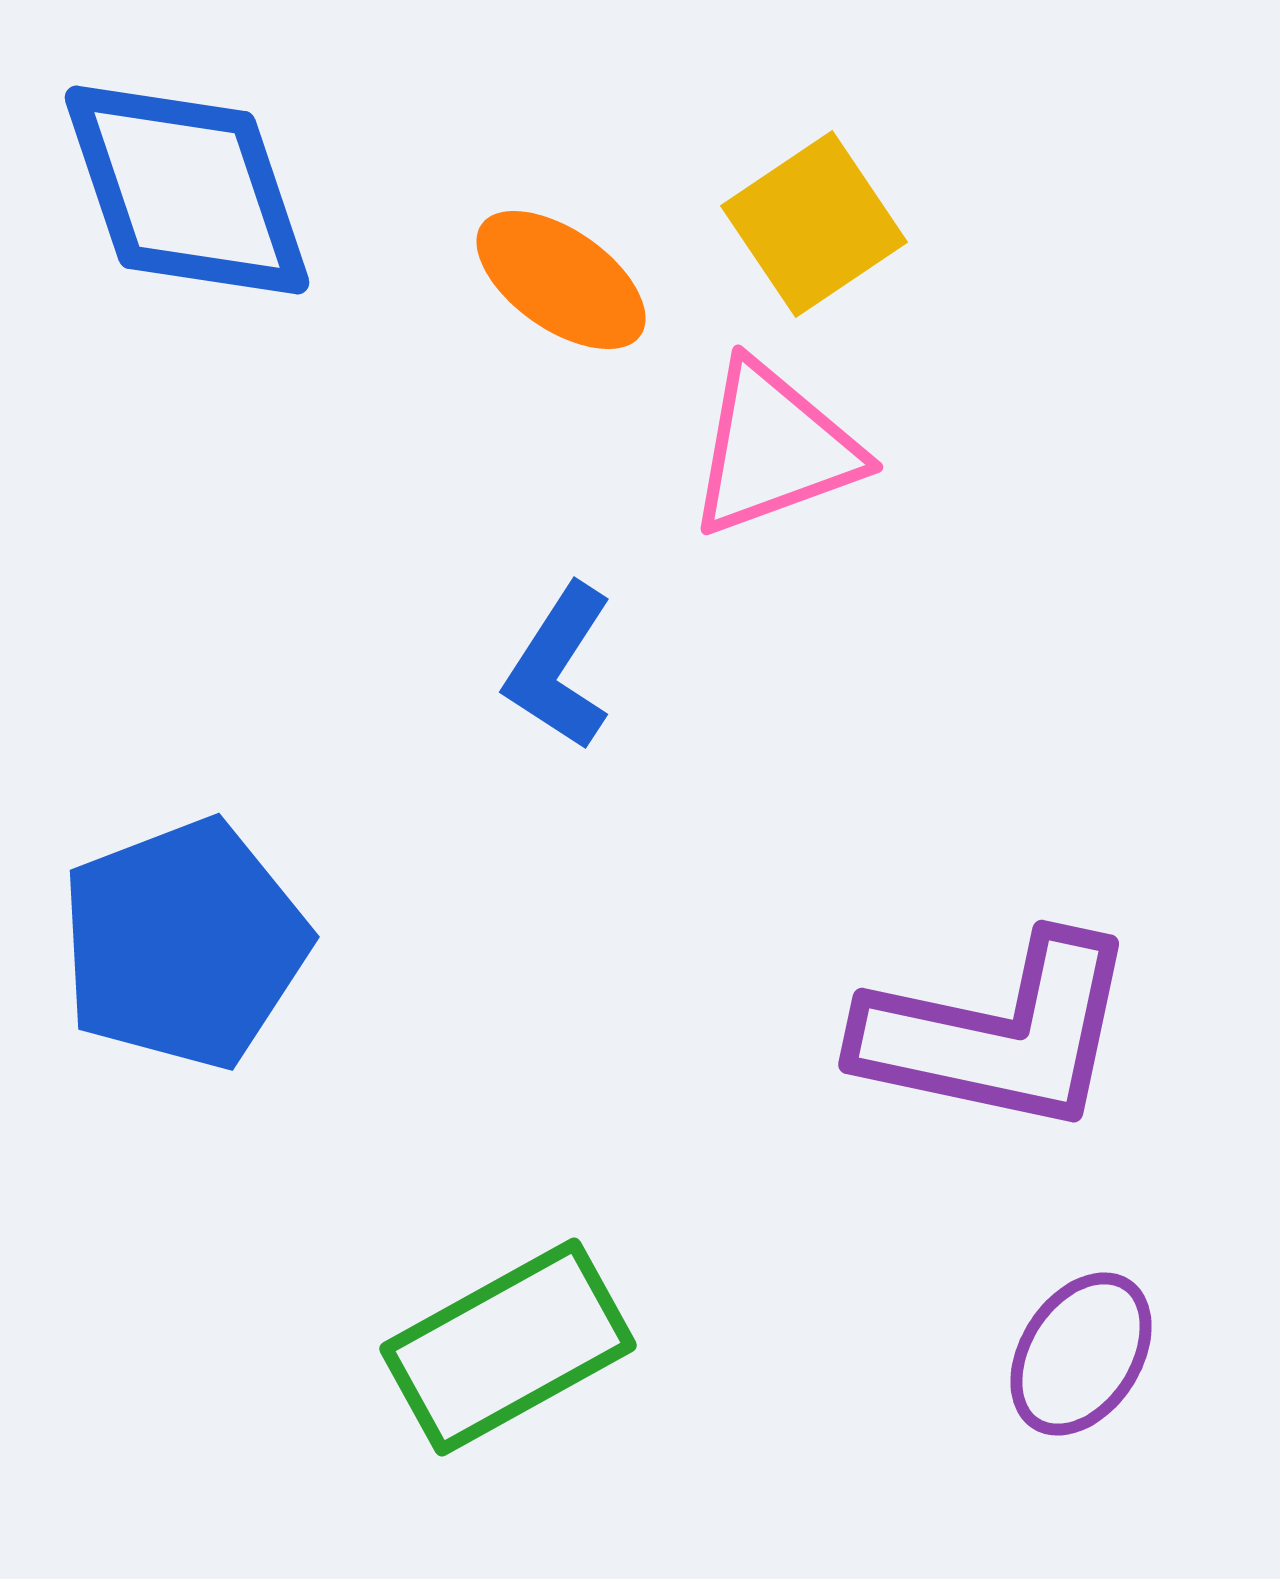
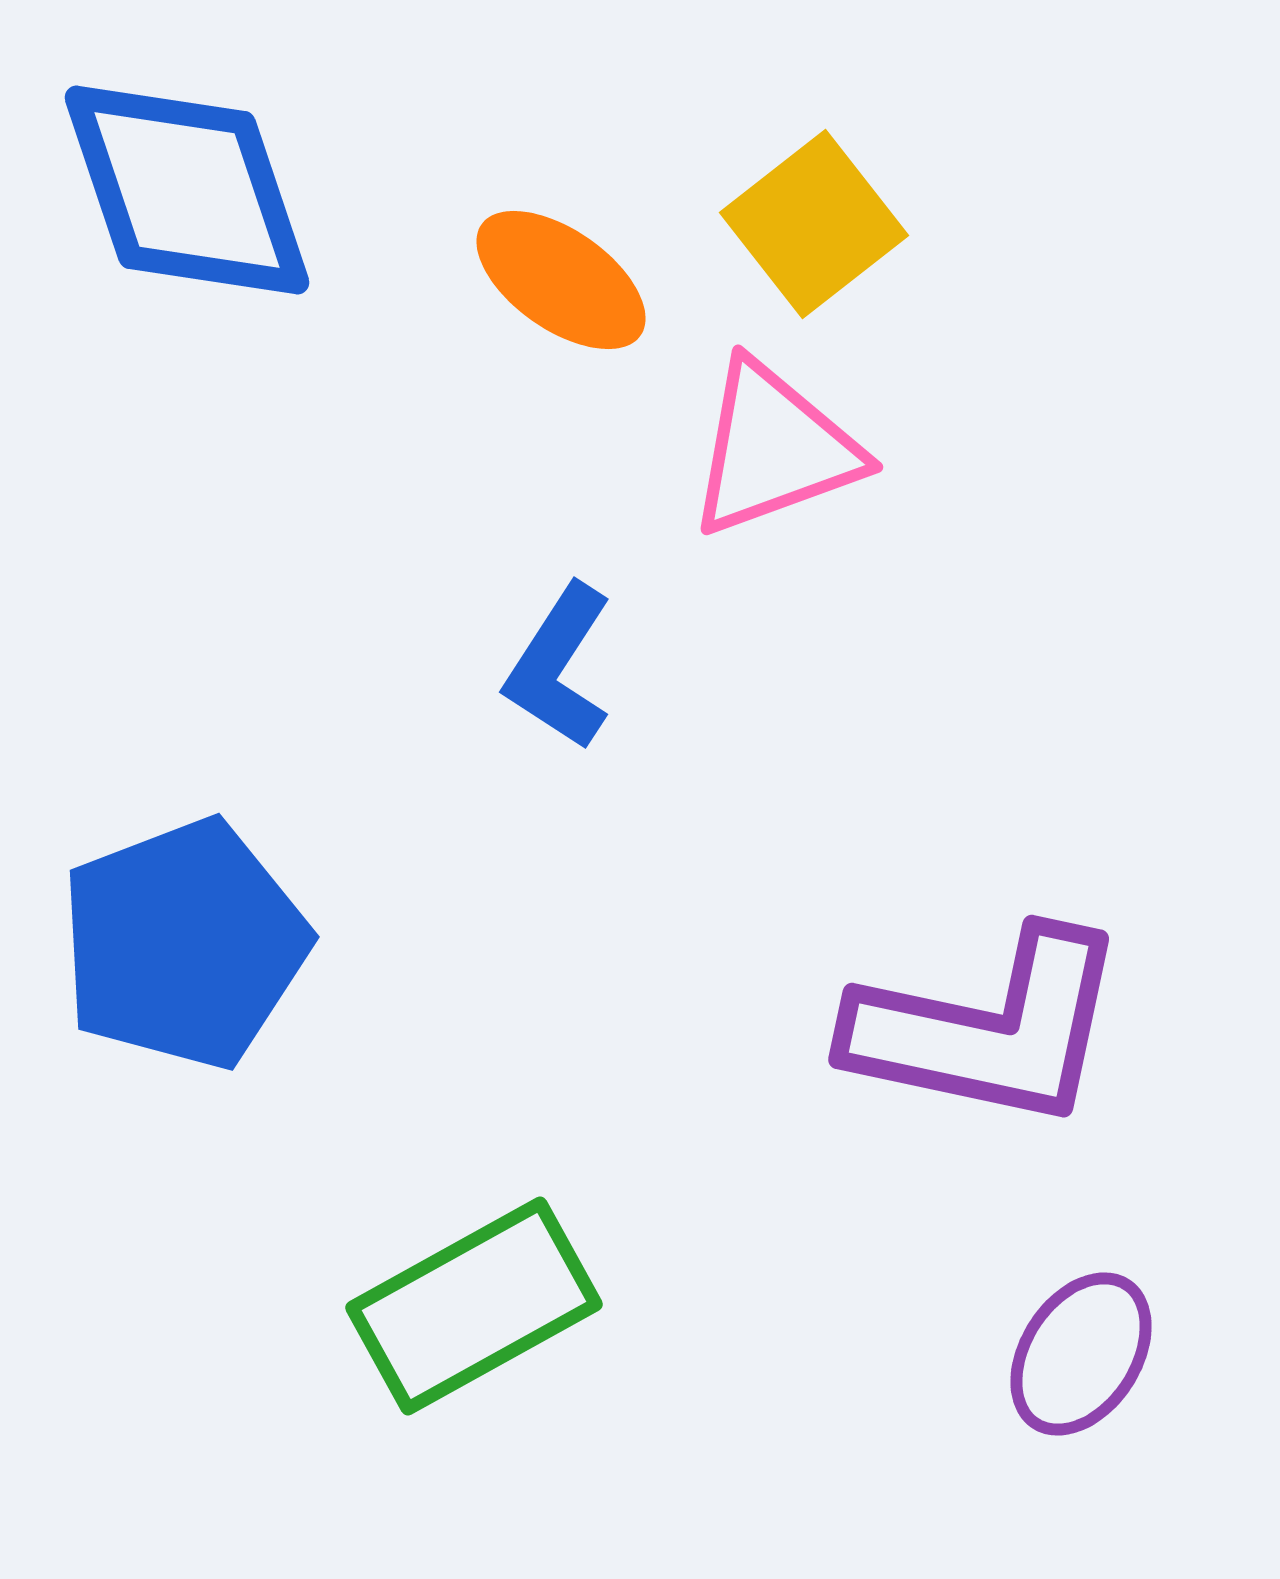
yellow square: rotated 4 degrees counterclockwise
purple L-shape: moved 10 px left, 5 px up
green rectangle: moved 34 px left, 41 px up
